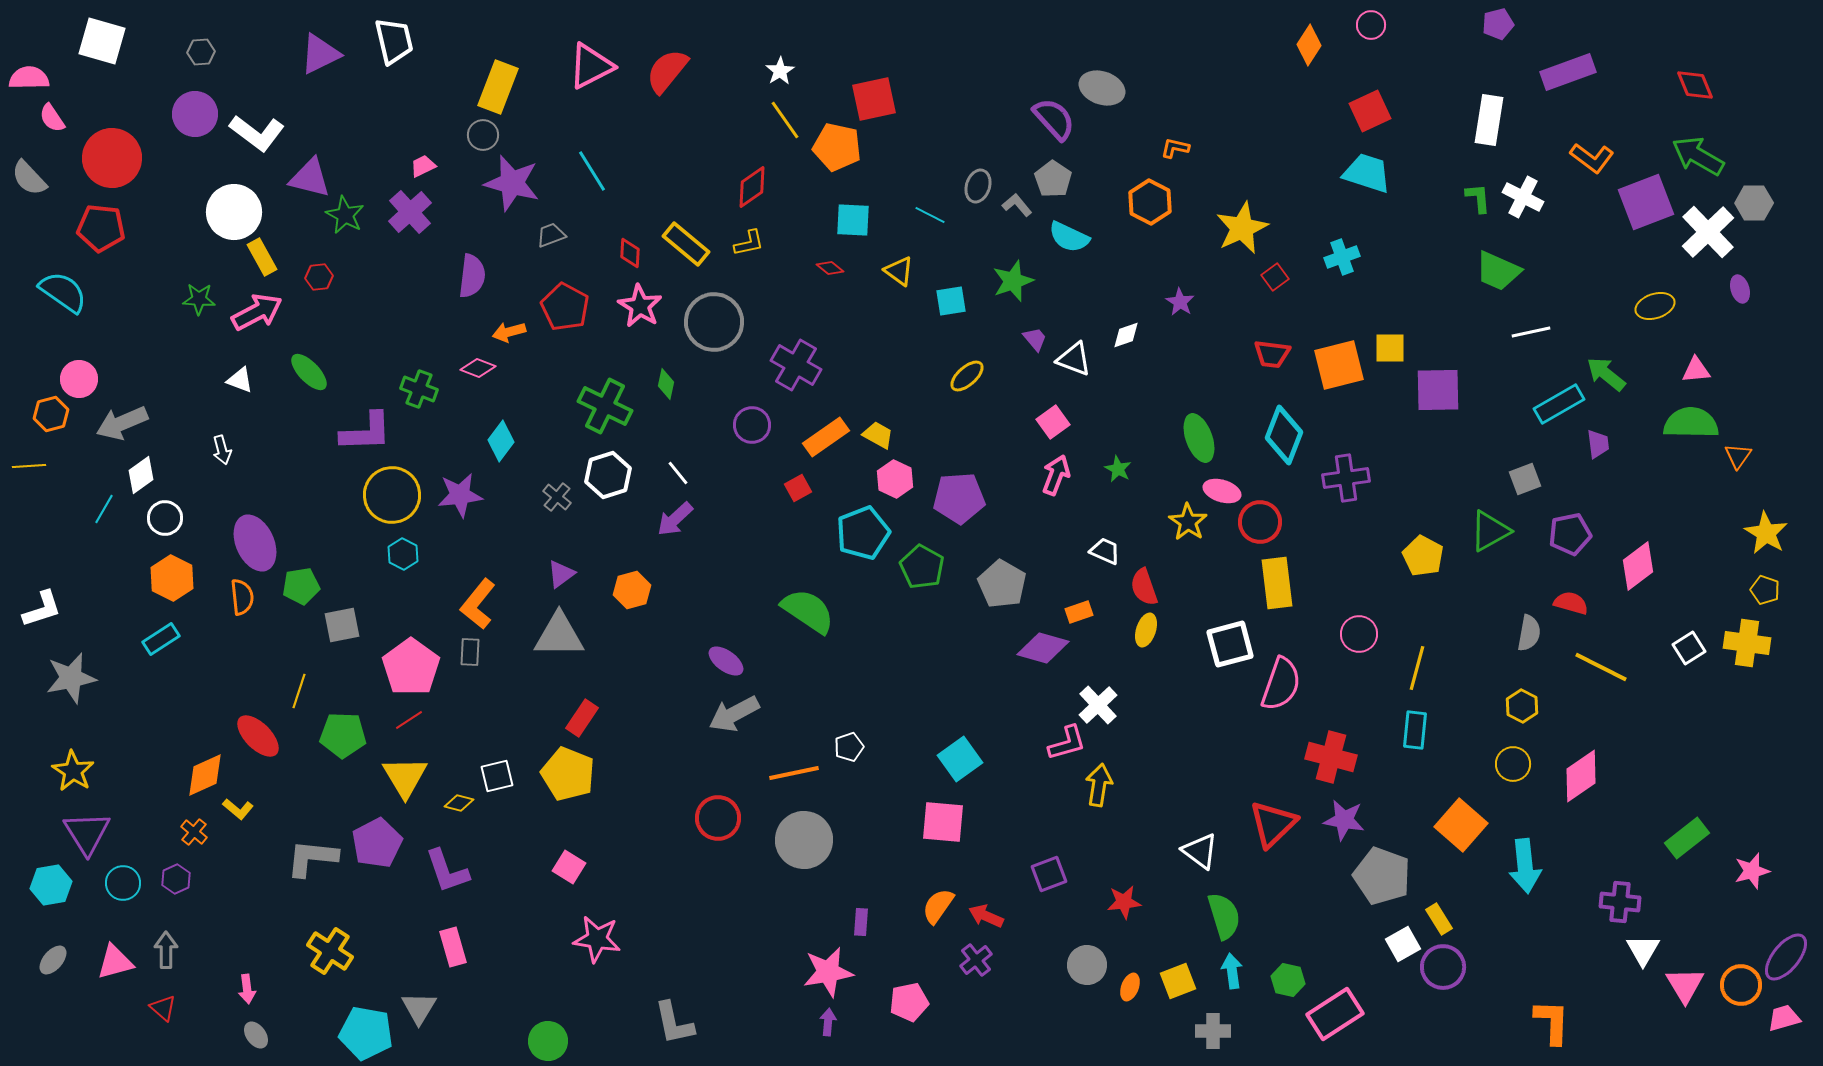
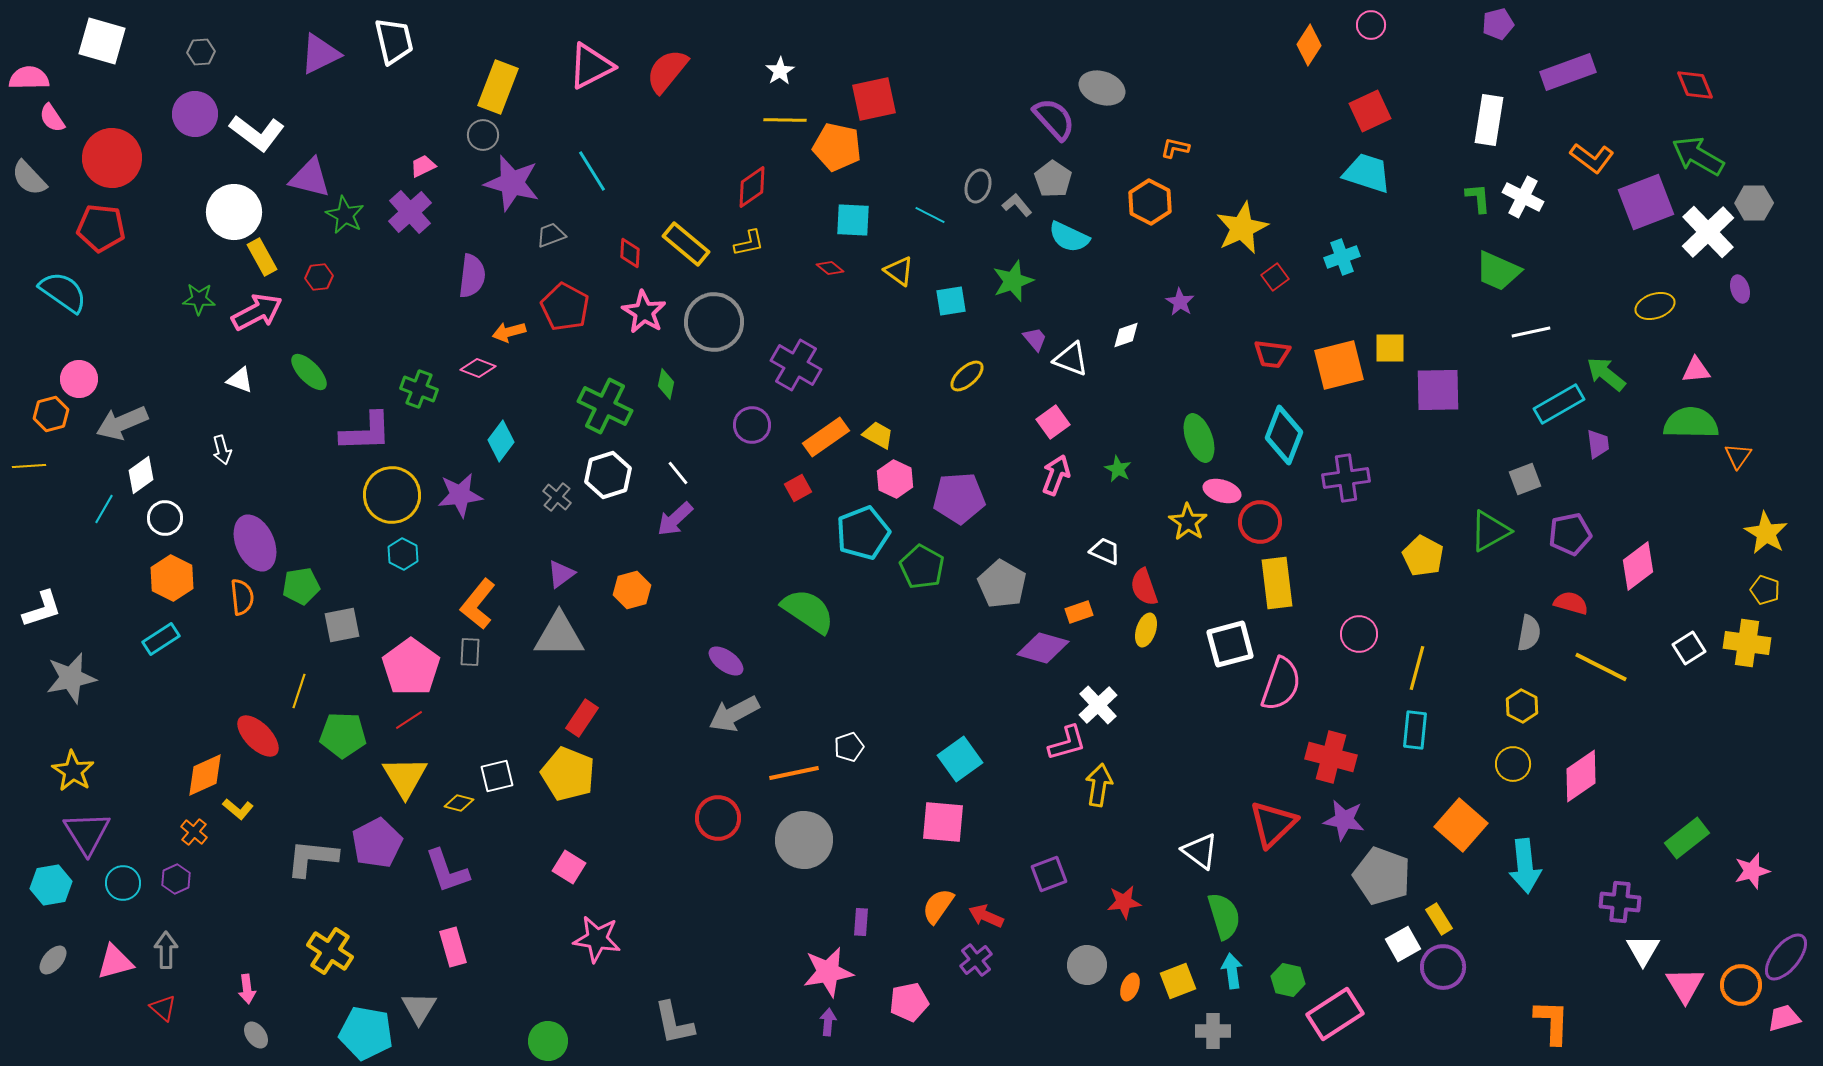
yellow line at (785, 120): rotated 54 degrees counterclockwise
pink star at (640, 306): moved 4 px right, 6 px down
white triangle at (1074, 359): moved 3 px left
